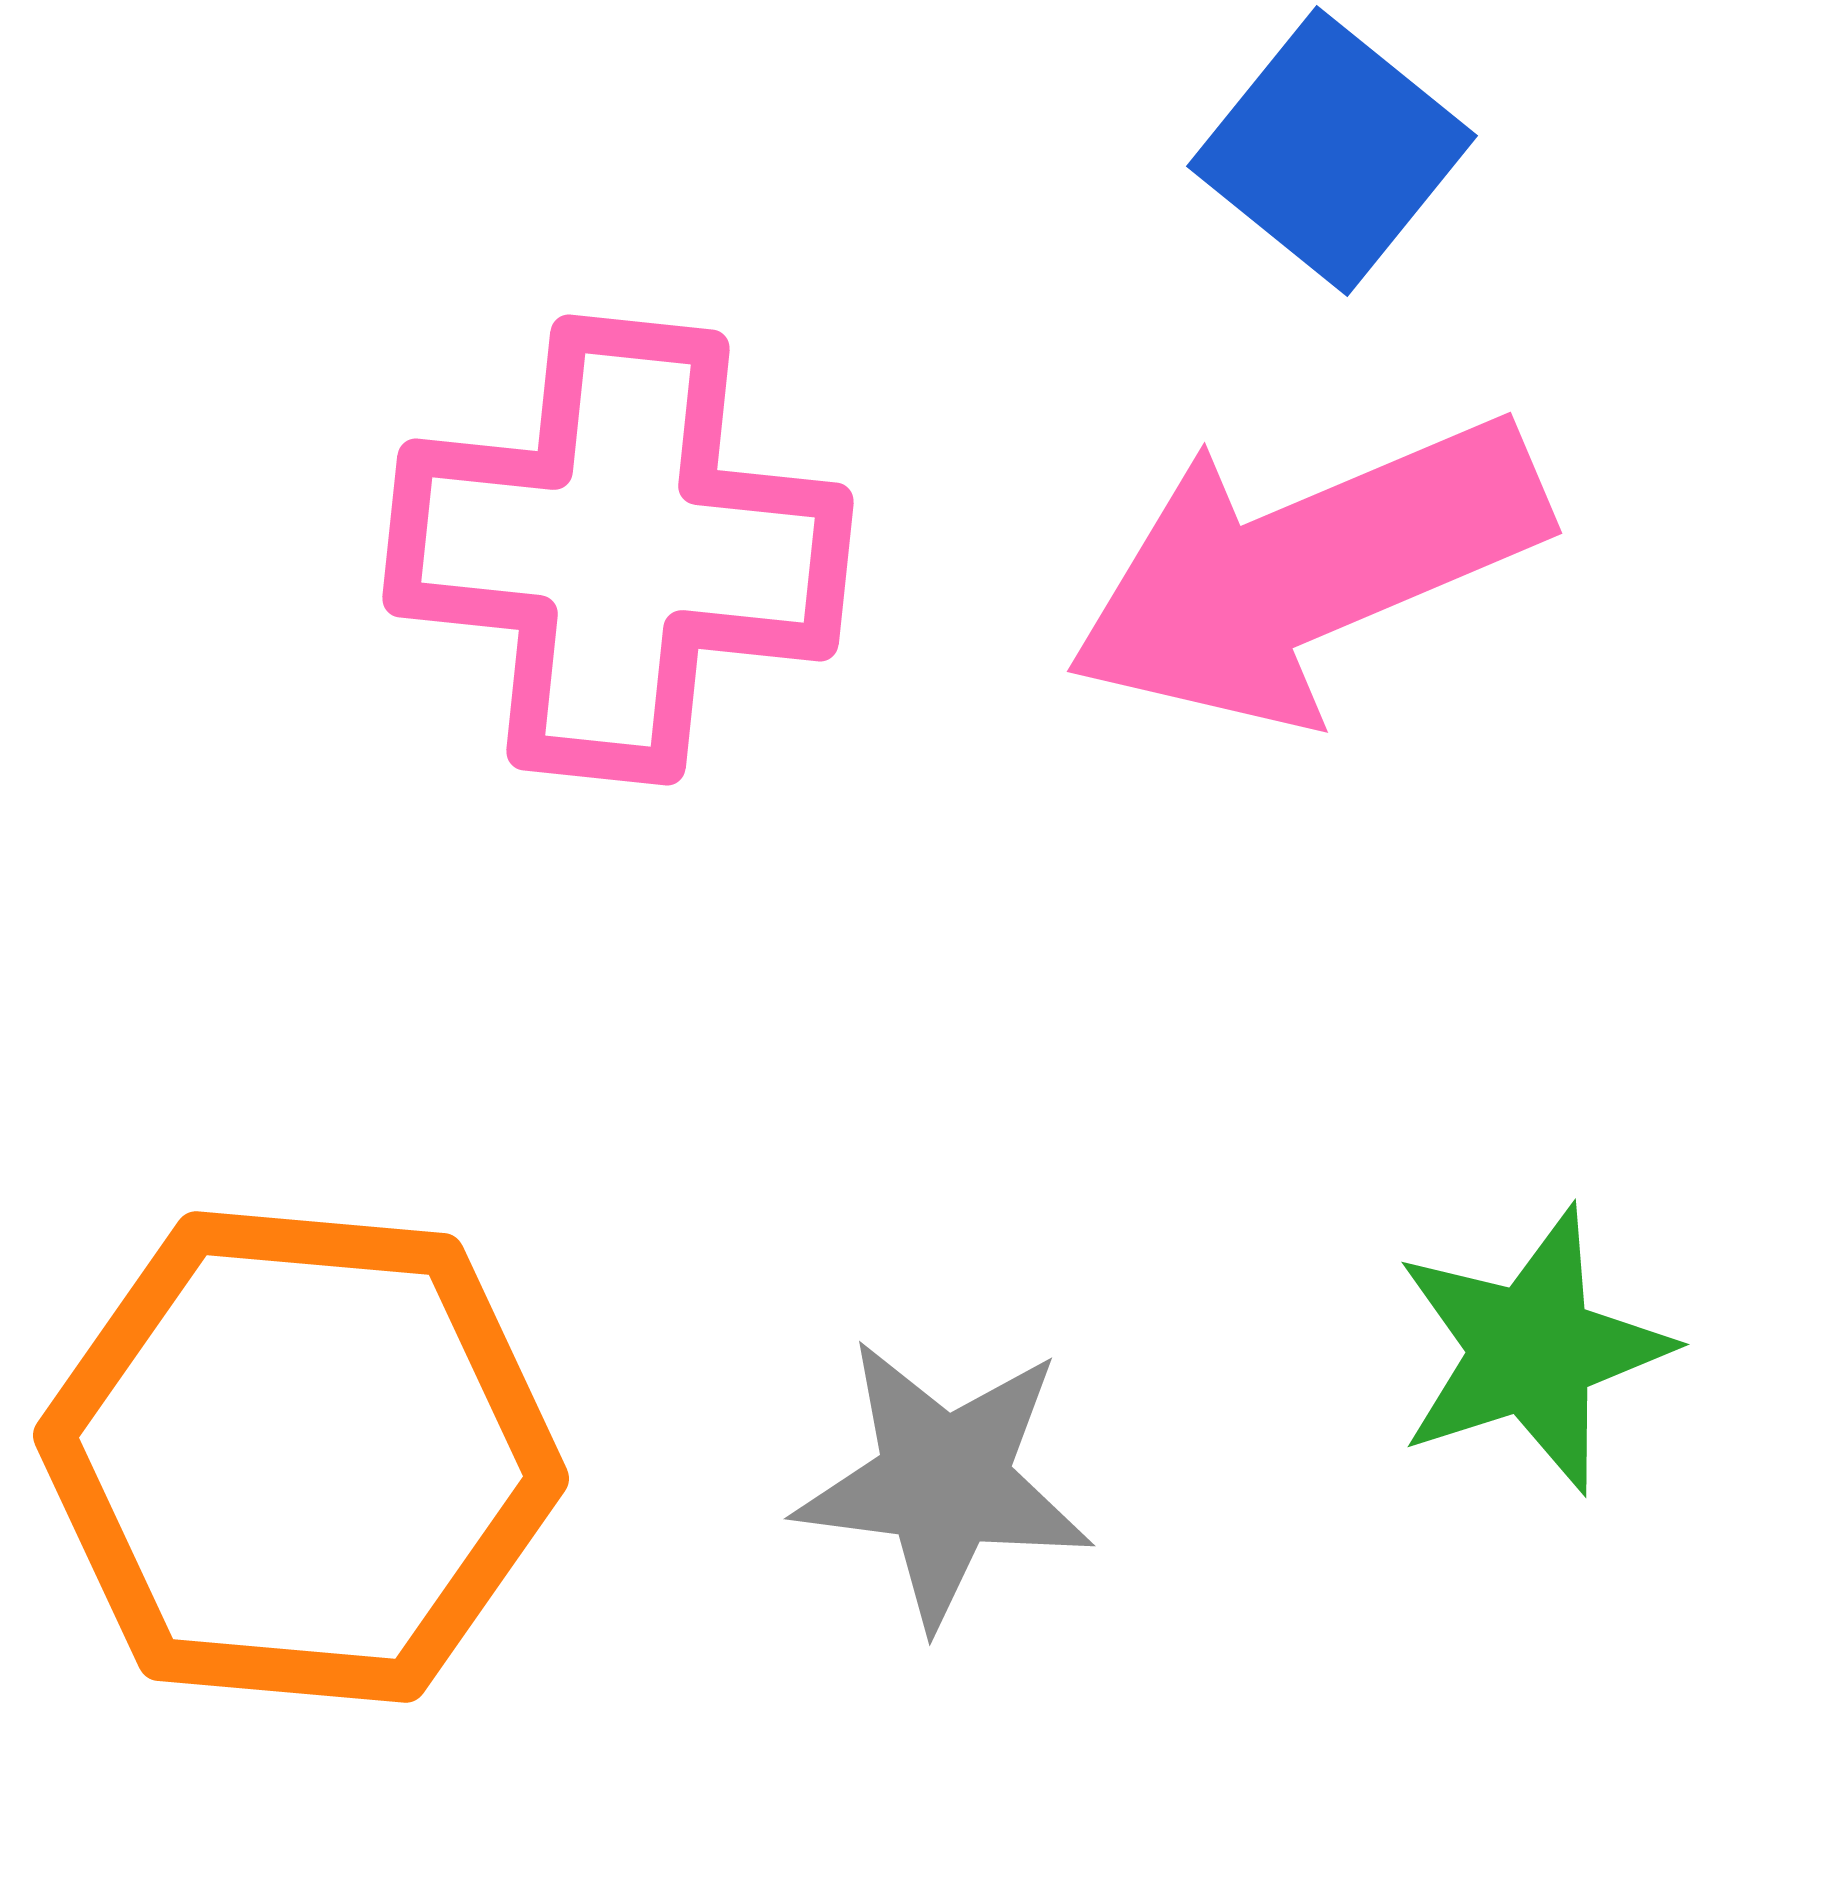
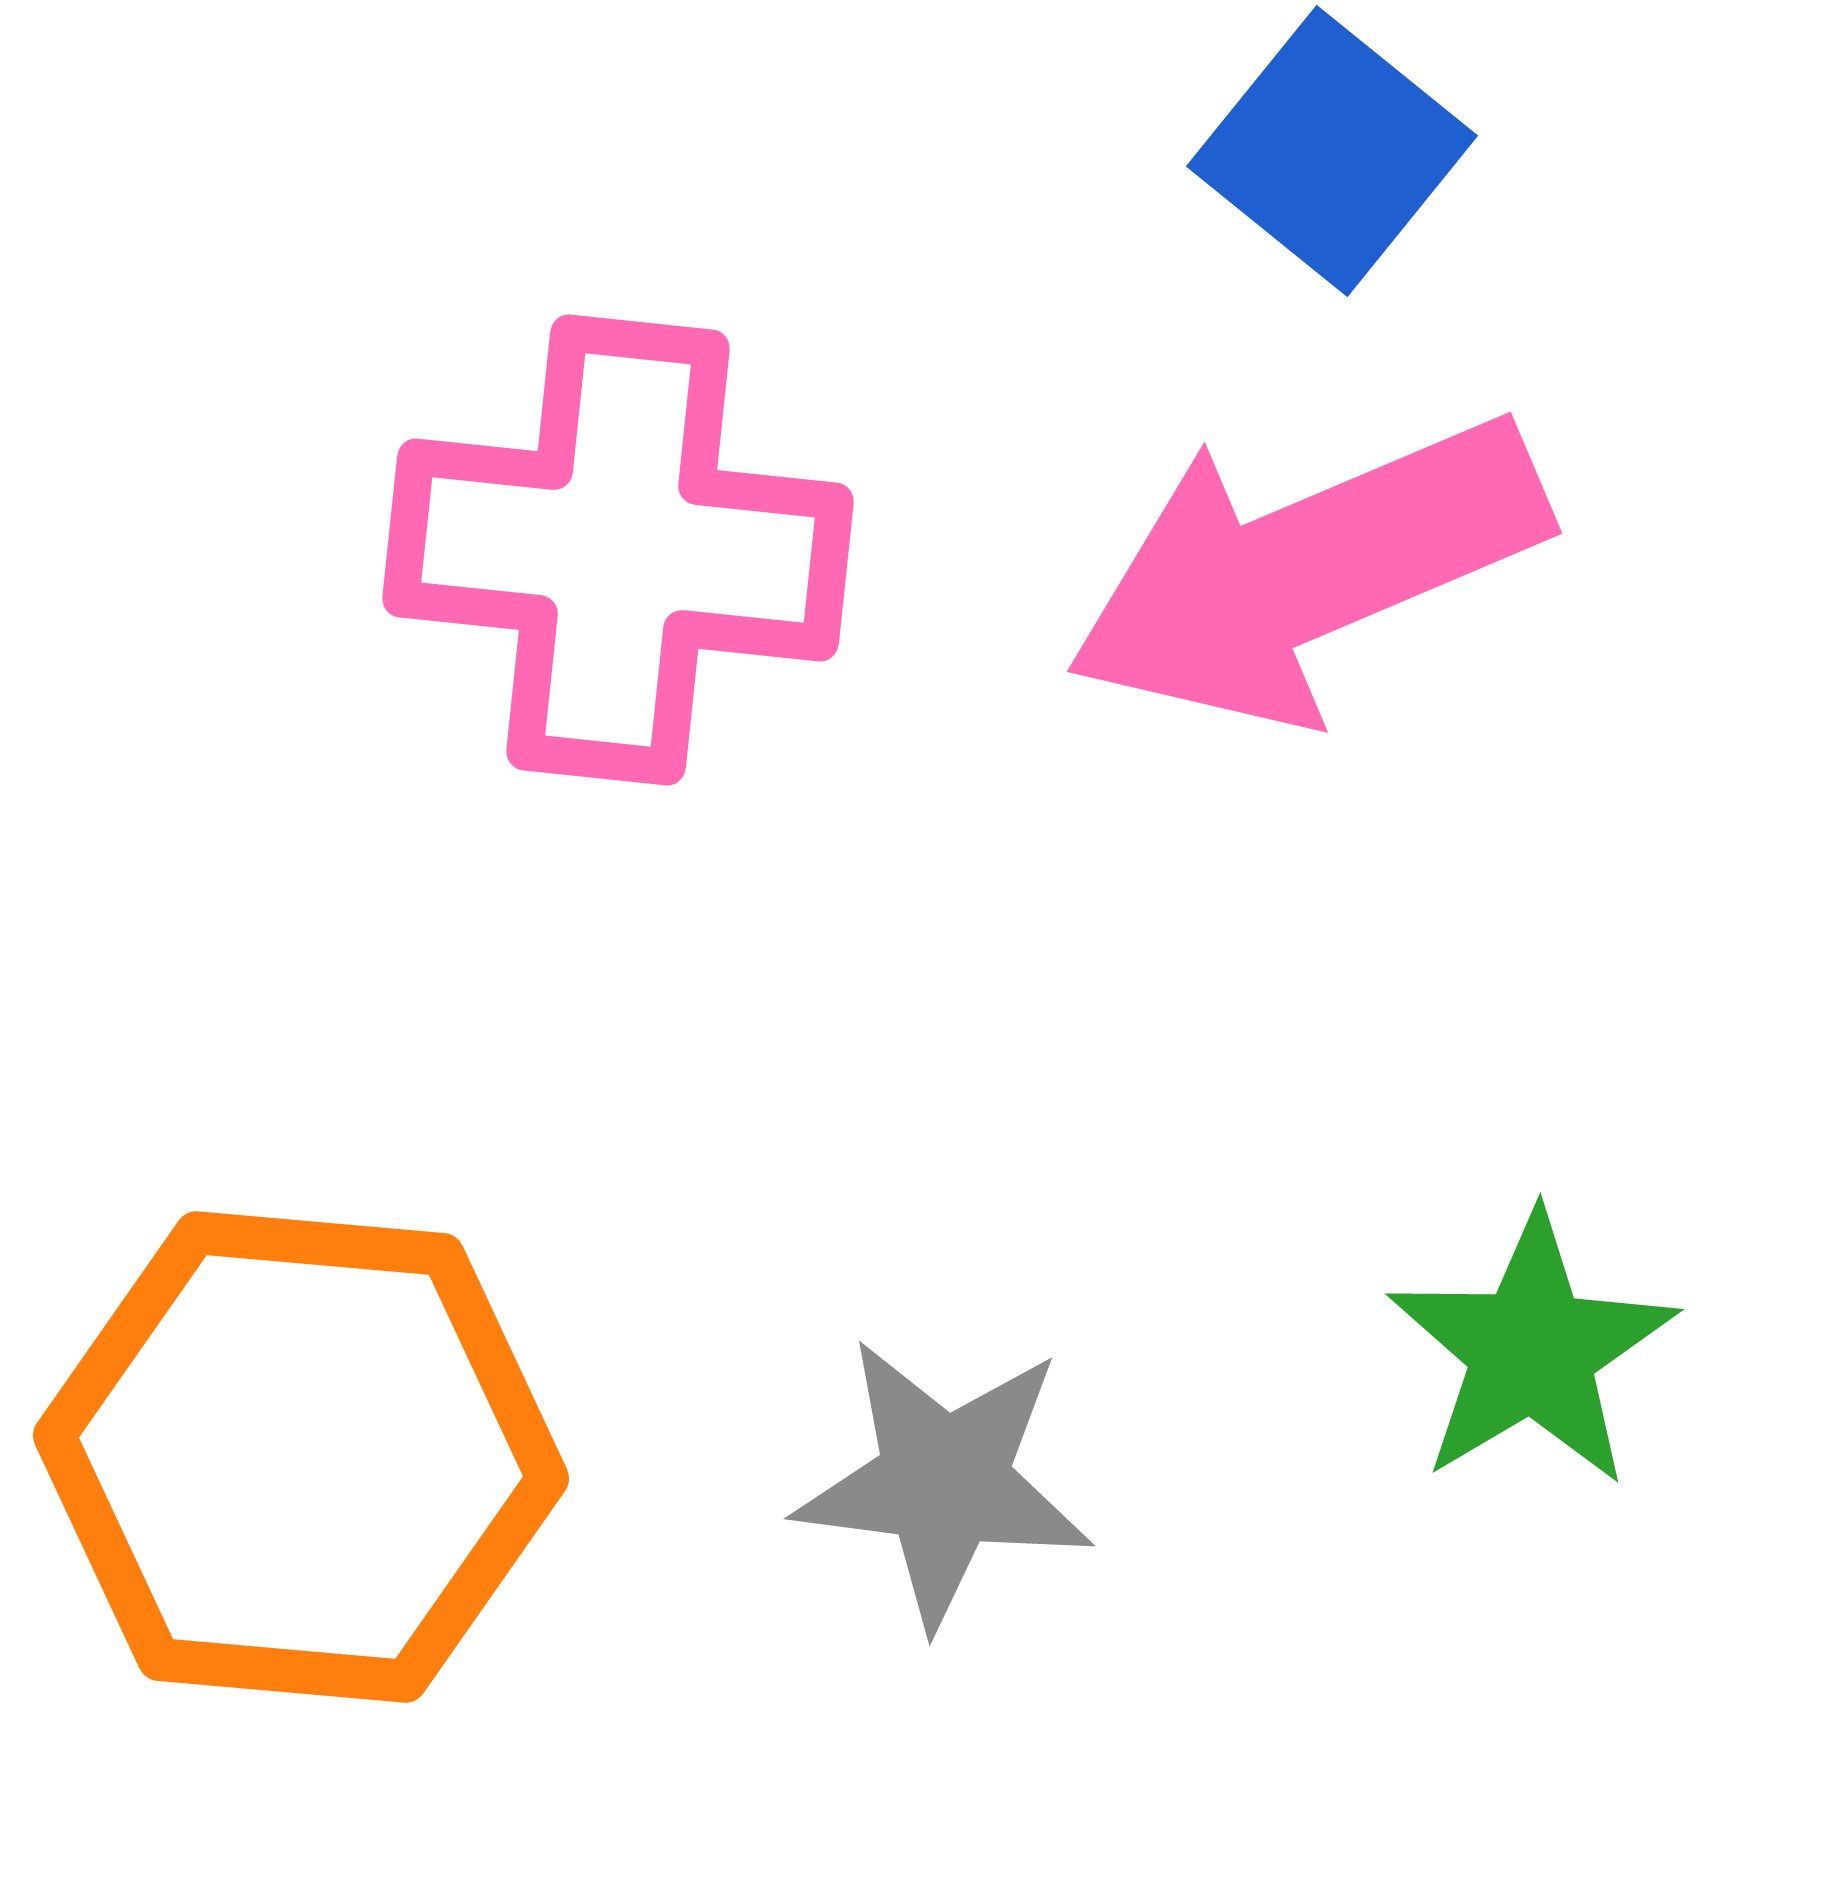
green star: rotated 13 degrees counterclockwise
